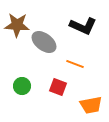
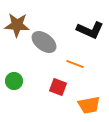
black L-shape: moved 7 px right, 4 px down
green circle: moved 8 px left, 5 px up
orange trapezoid: moved 2 px left
